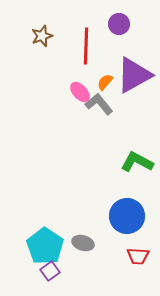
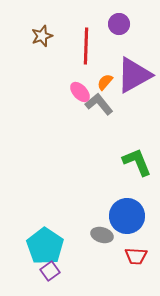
green L-shape: rotated 40 degrees clockwise
gray ellipse: moved 19 px right, 8 px up
red trapezoid: moved 2 px left
